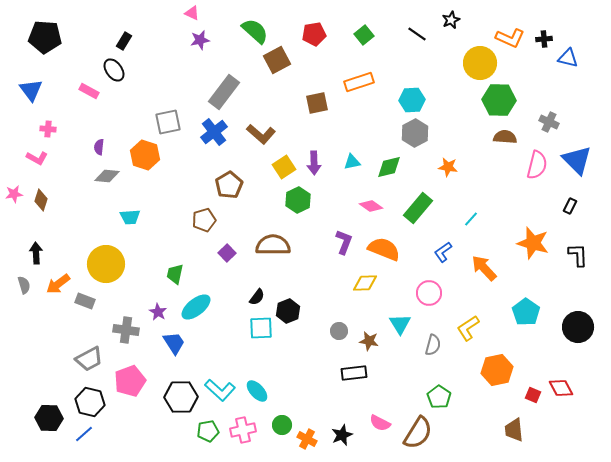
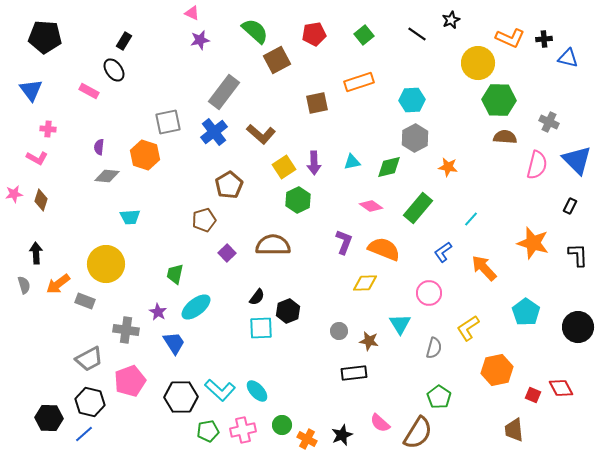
yellow circle at (480, 63): moved 2 px left
gray hexagon at (415, 133): moved 5 px down
gray semicircle at (433, 345): moved 1 px right, 3 px down
pink semicircle at (380, 423): rotated 15 degrees clockwise
